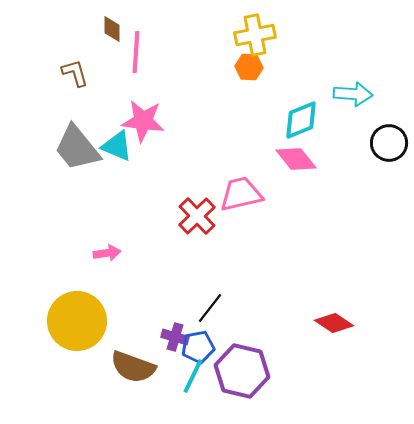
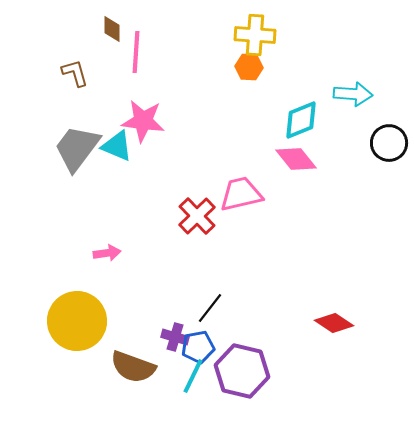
yellow cross: rotated 15 degrees clockwise
gray trapezoid: rotated 76 degrees clockwise
